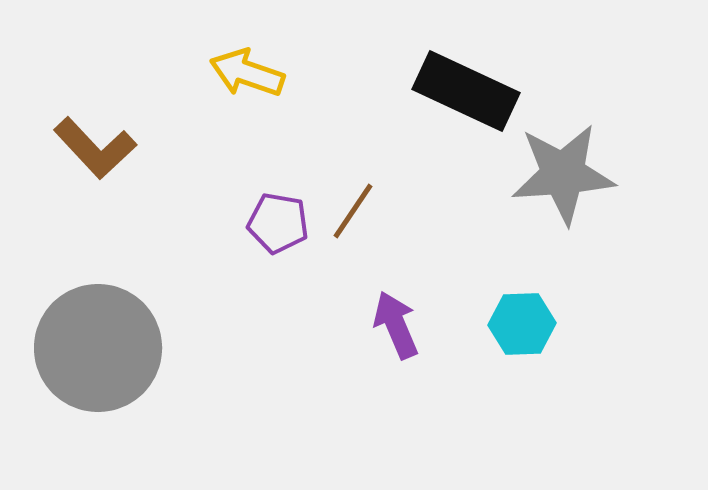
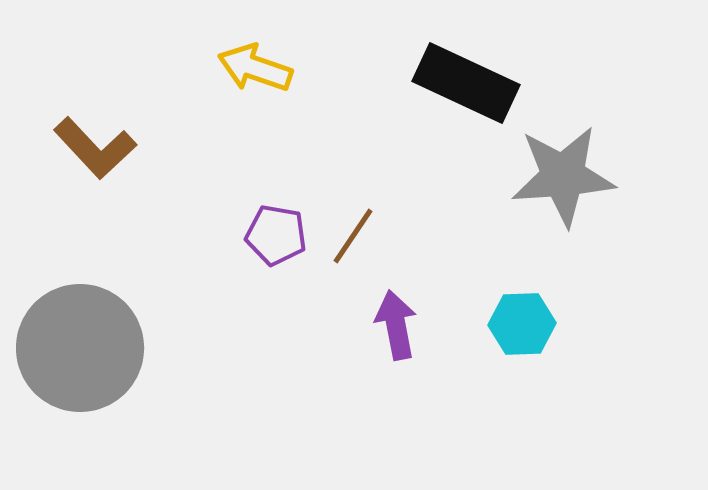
yellow arrow: moved 8 px right, 5 px up
black rectangle: moved 8 px up
gray star: moved 2 px down
brown line: moved 25 px down
purple pentagon: moved 2 px left, 12 px down
purple arrow: rotated 12 degrees clockwise
gray circle: moved 18 px left
